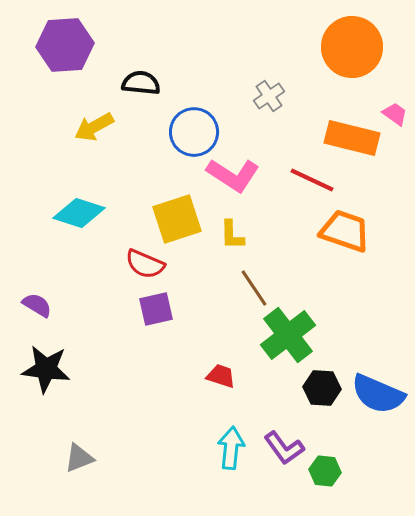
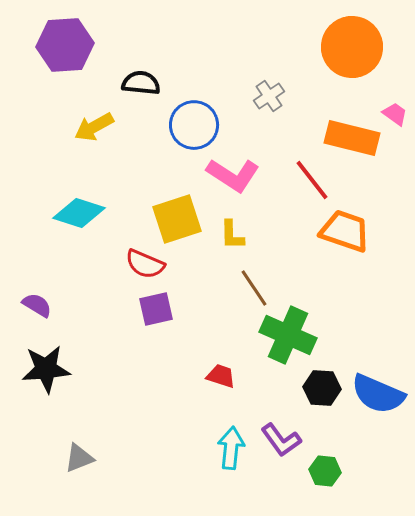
blue circle: moved 7 px up
red line: rotated 27 degrees clockwise
green cross: rotated 28 degrees counterclockwise
black star: rotated 12 degrees counterclockwise
purple L-shape: moved 3 px left, 8 px up
